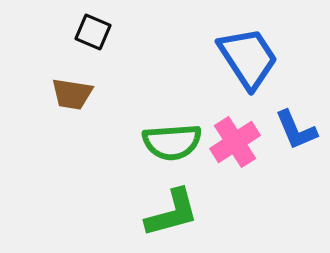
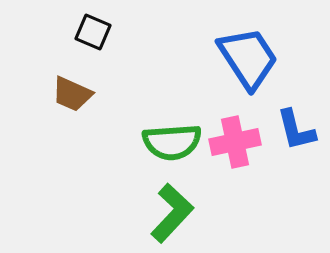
brown trapezoid: rotated 15 degrees clockwise
blue L-shape: rotated 9 degrees clockwise
pink cross: rotated 21 degrees clockwise
green L-shape: rotated 32 degrees counterclockwise
